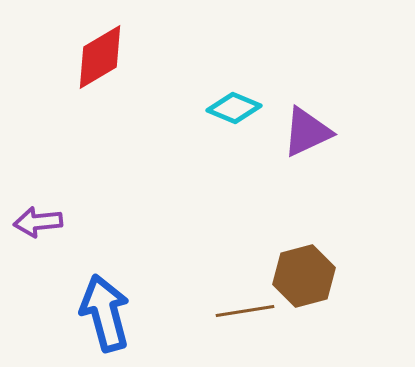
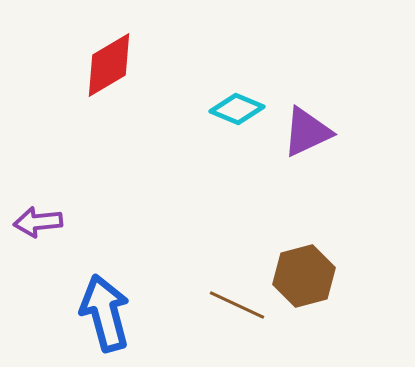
red diamond: moved 9 px right, 8 px down
cyan diamond: moved 3 px right, 1 px down
brown line: moved 8 px left, 6 px up; rotated 34 degrees clockwise
